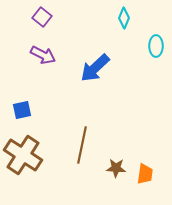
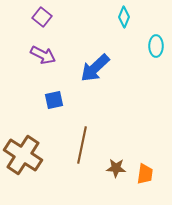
cyan diamond: moved 1 px up
blue square: moved 32 px right, 10 px up
